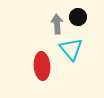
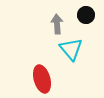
black circle: moved 8 px right, 2 px up
red ellipse: moved 13 px down; rotated 12 degrees counterclockwise
